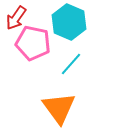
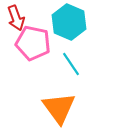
red arrow: rotated 55 degrees counterclockwise
cyan line: rotated 75 degrees counterclockwise
